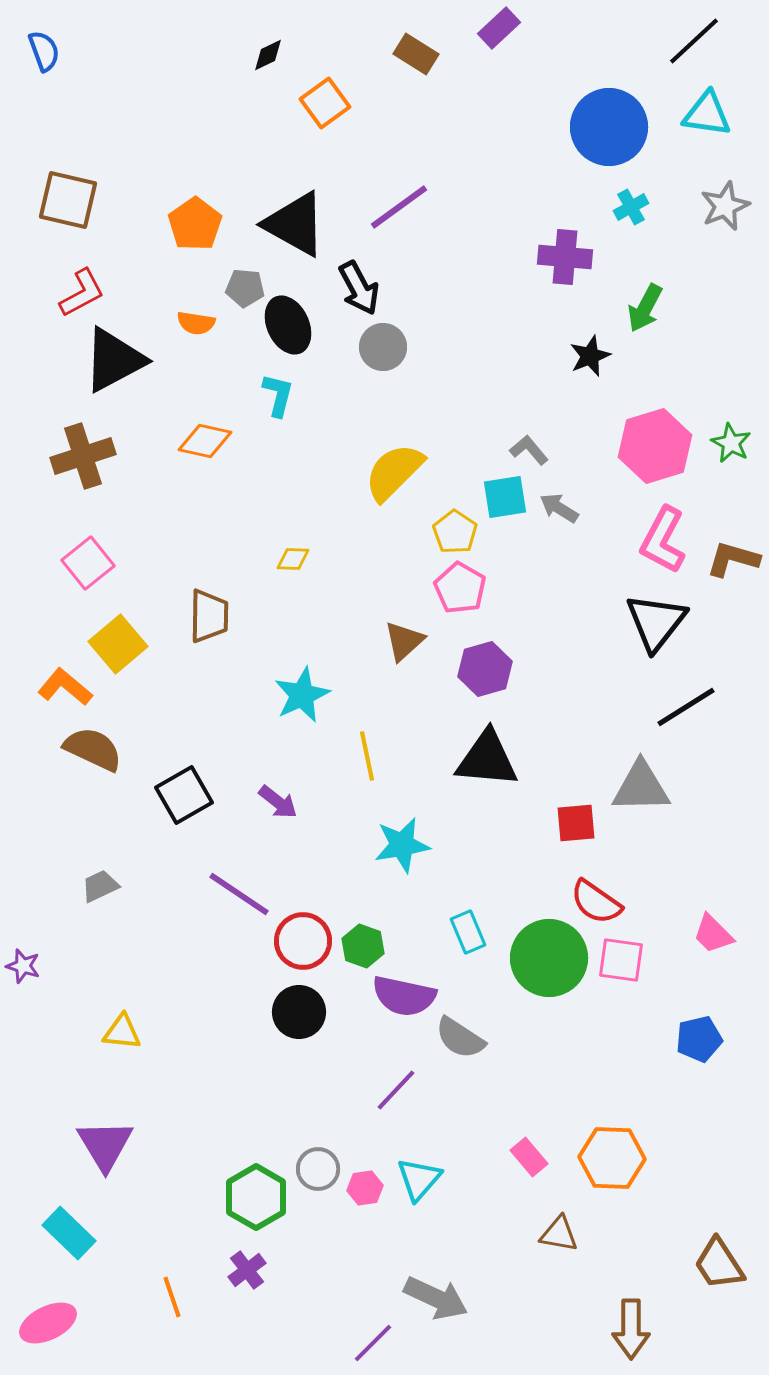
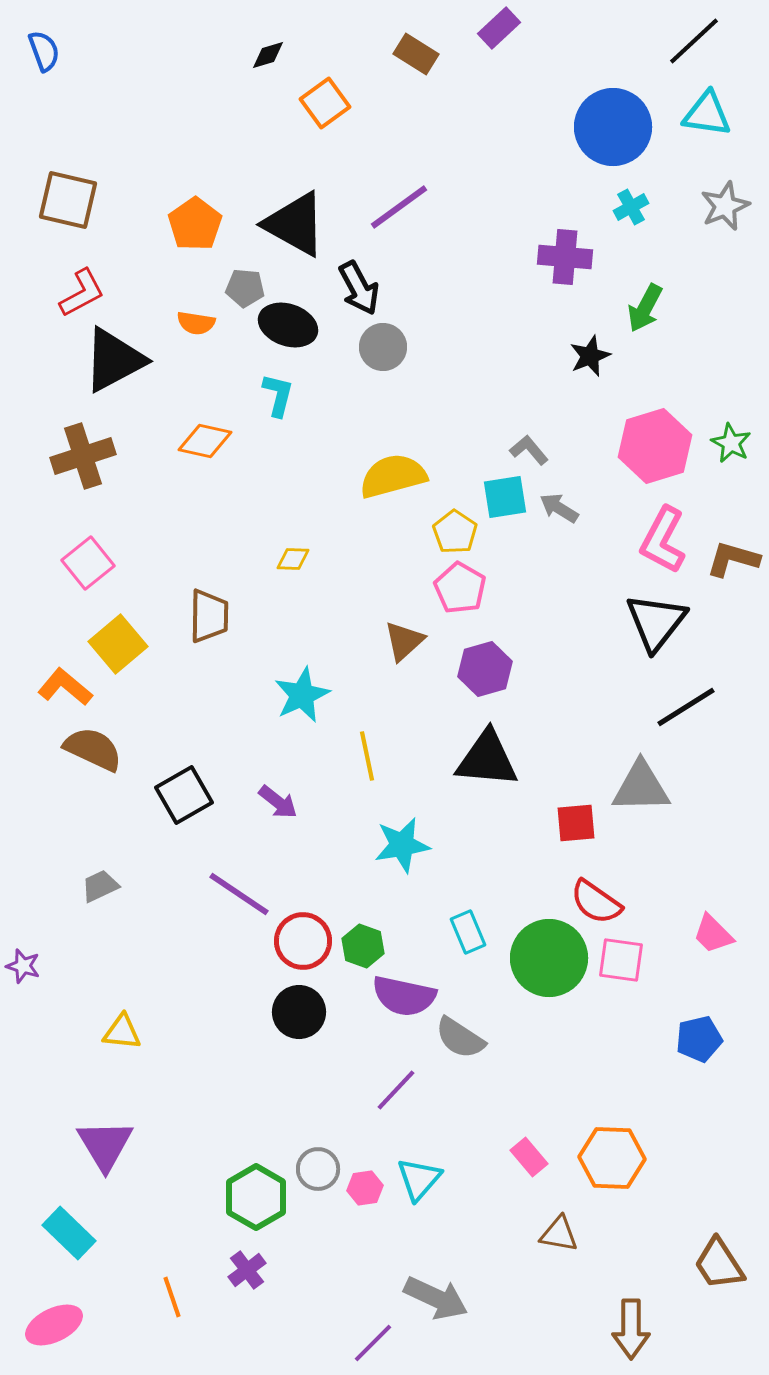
black diamond at (268, 55): rotated 9 degrees clockwise
blue circle at (609, 127): moved 4 px right
black ellipse at (288, 325): rotated 46 degrees counterclockwise
yellow semicircle at (394, 472): moved 1 px left, 4 px down; rotated 30 degrees clockwise
pink ellipse at (48, 1323): moved 6 px right, 2 px down
